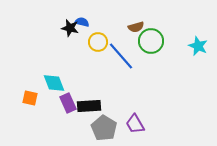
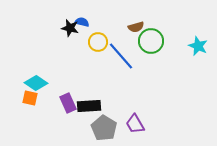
cyan diamond: moved 18 px left; rotated 35 degrees counterclockwise
